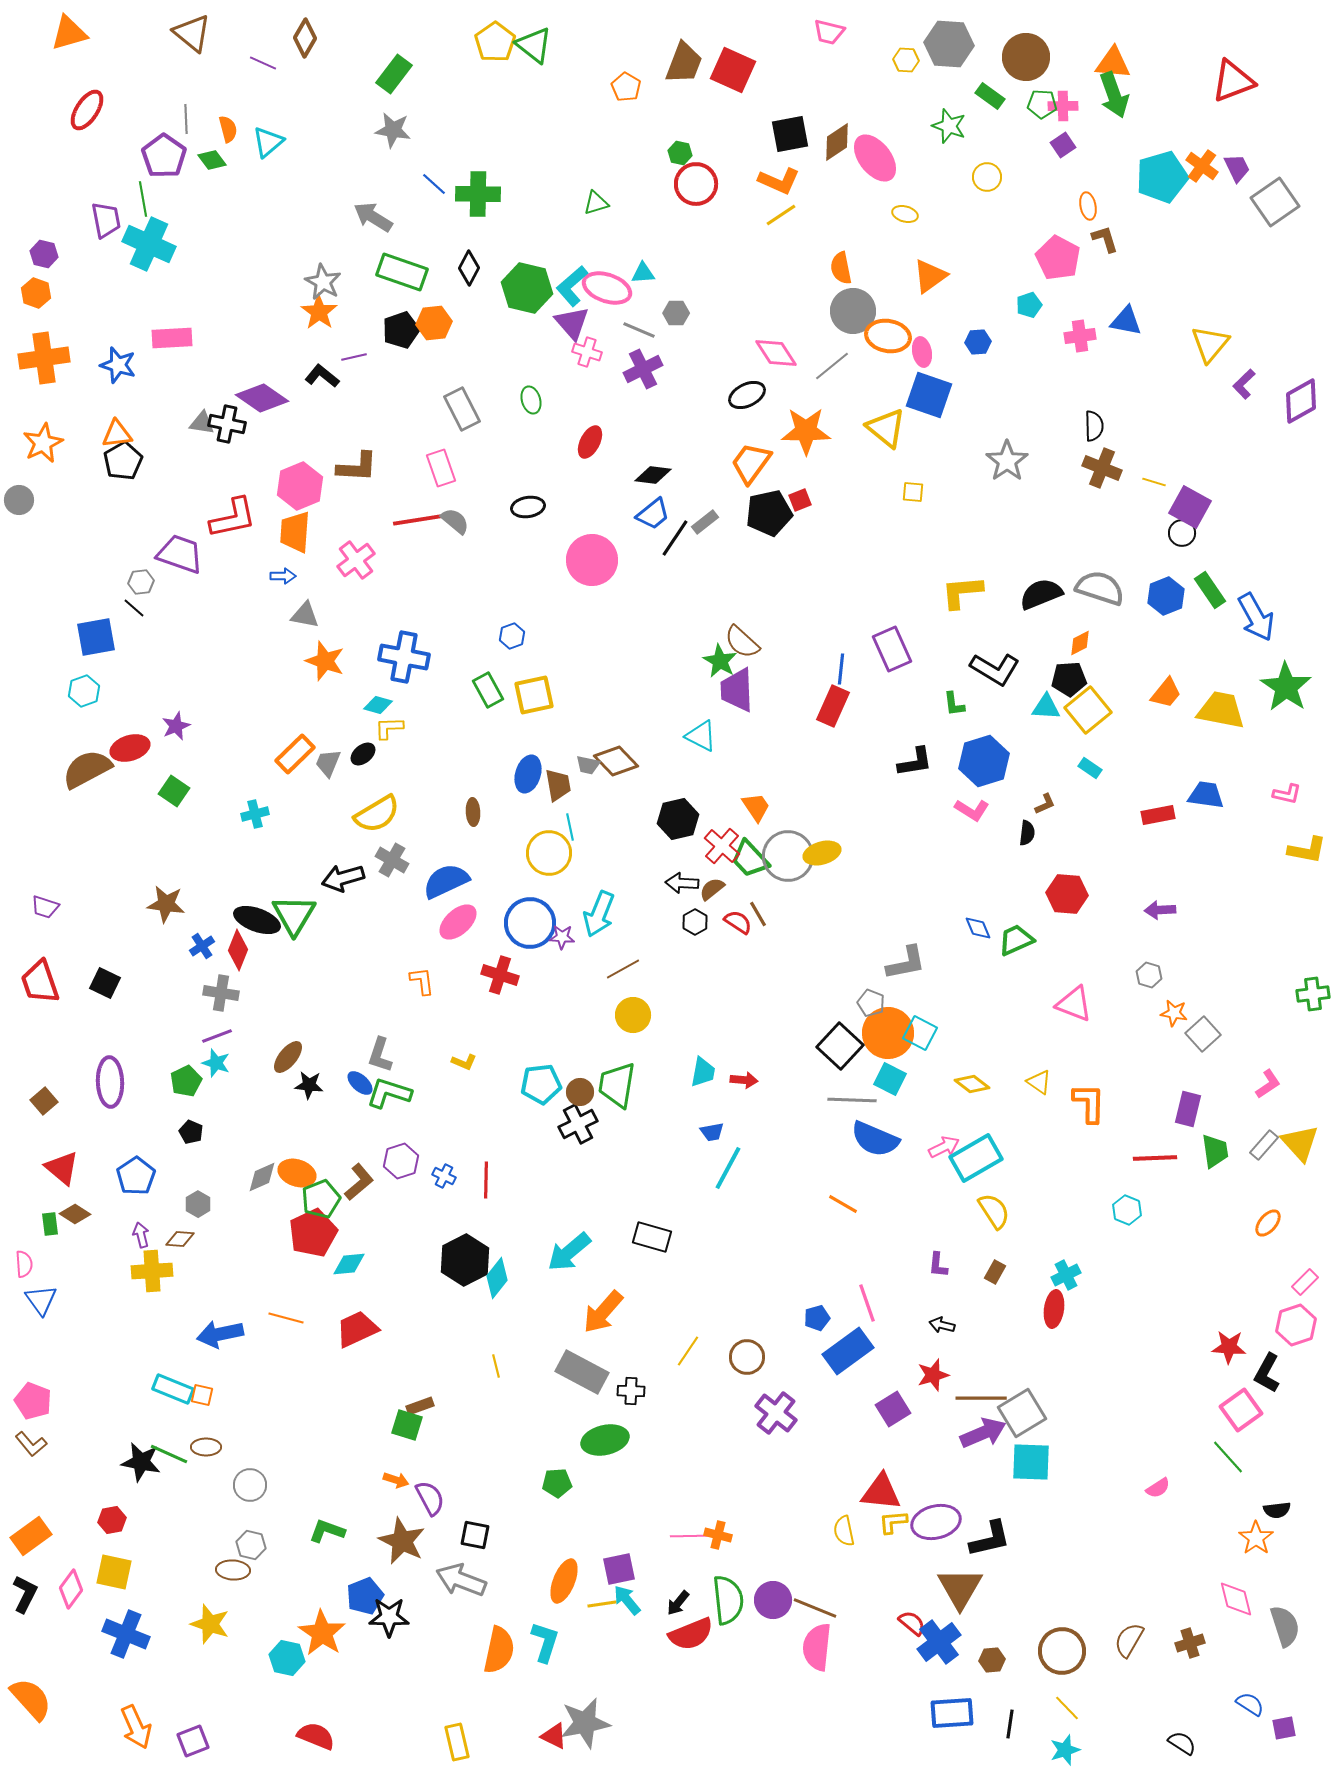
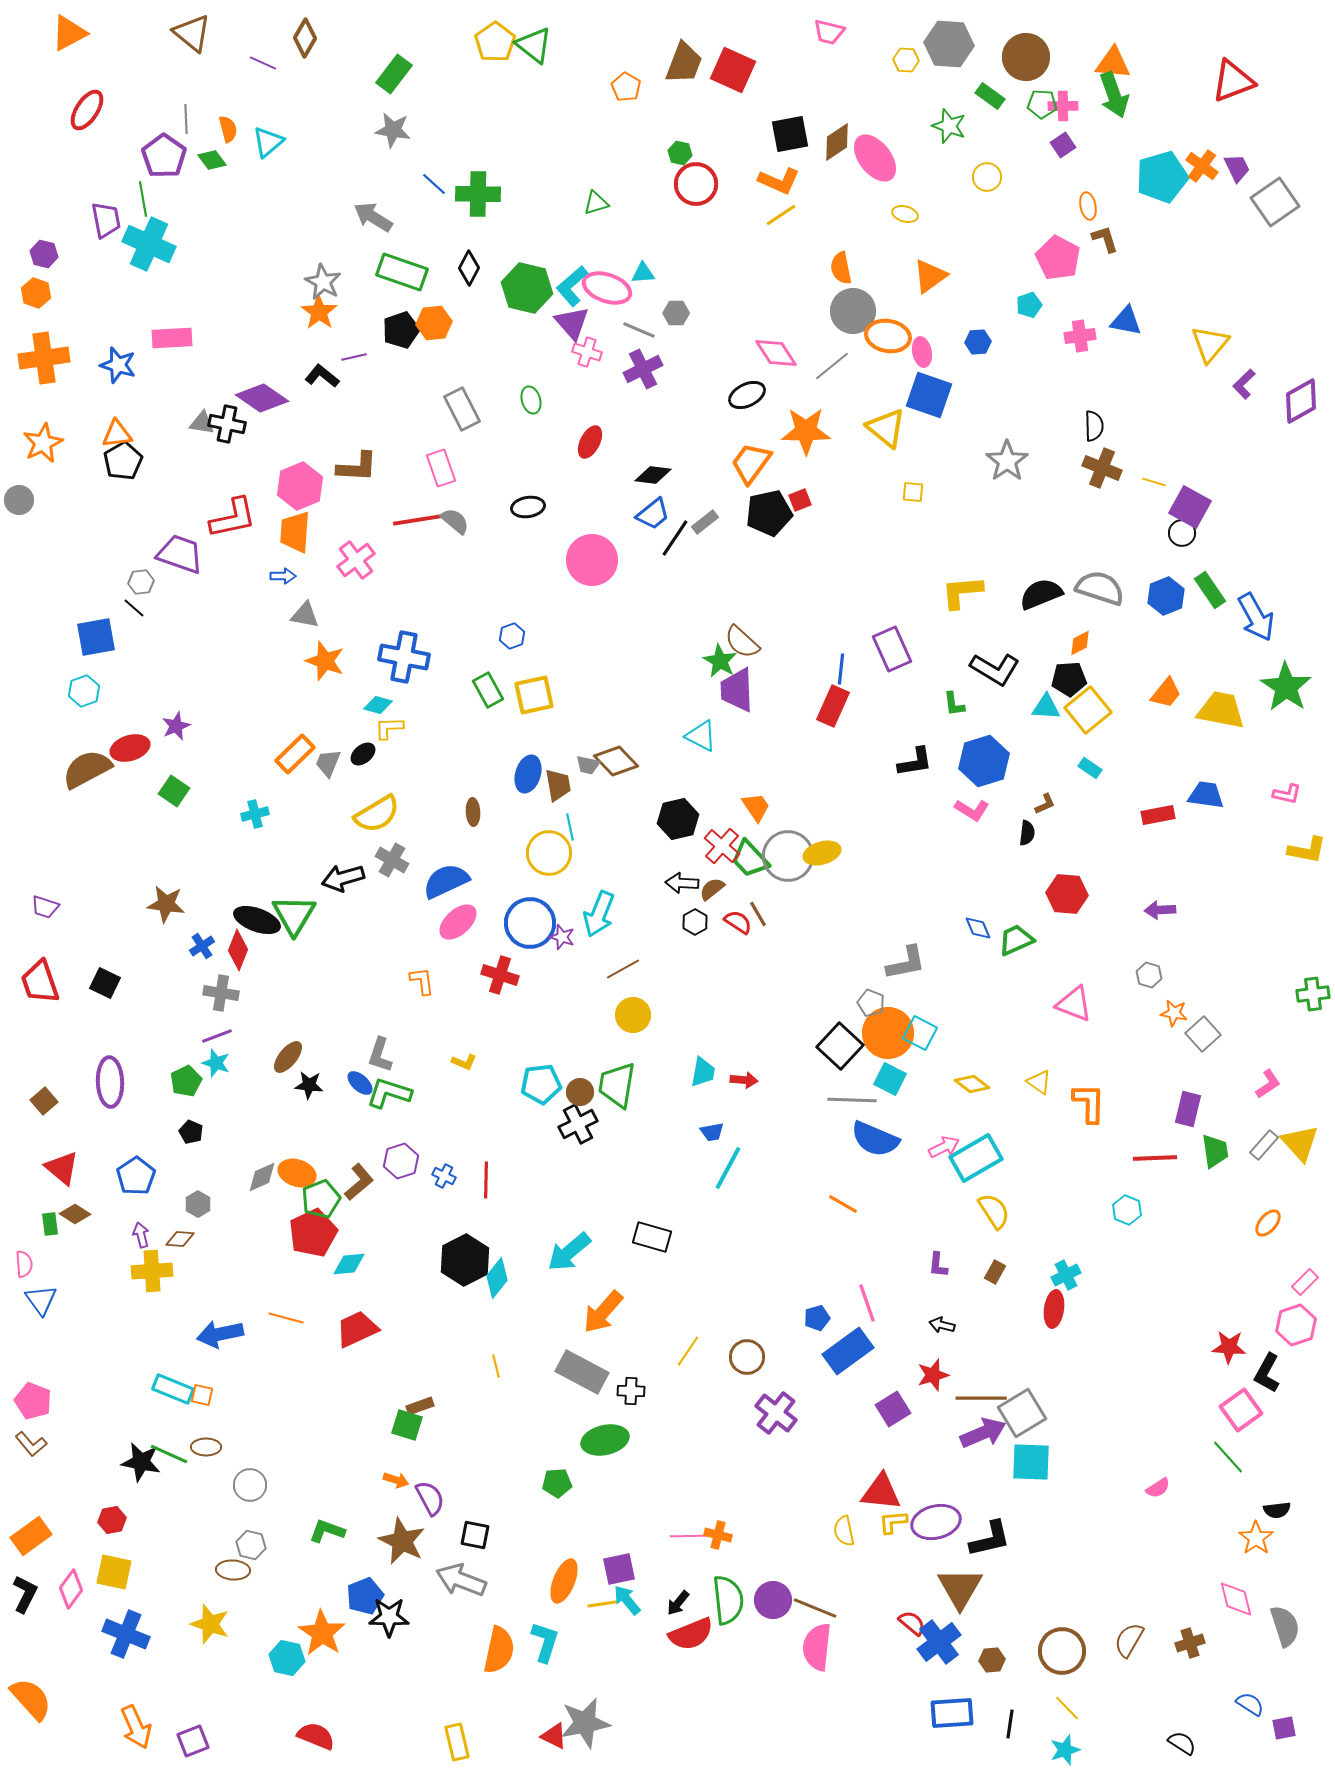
orange triangle at (69, 33): rotated 12 degrees counterclockwise
purple star at (562, 937): rotated 15 degrees clockwise
